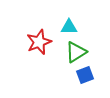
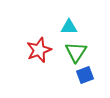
red star: moved 8 px down
green triangle: rotated 25 degrees counterclockwise
